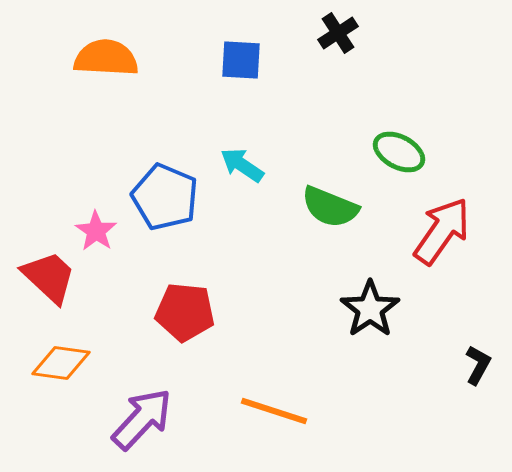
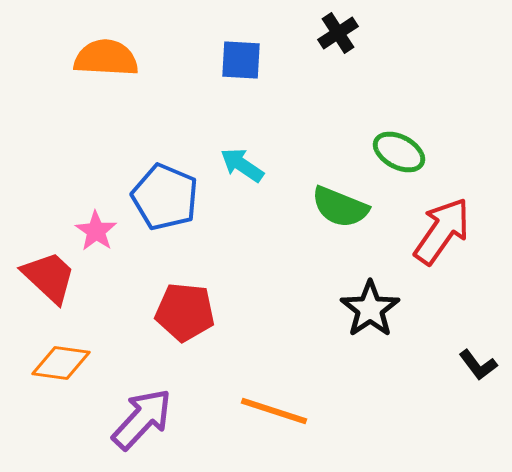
green semicircle: moved 10 px right
black L-shape: rotated 114 degrees clockwise
